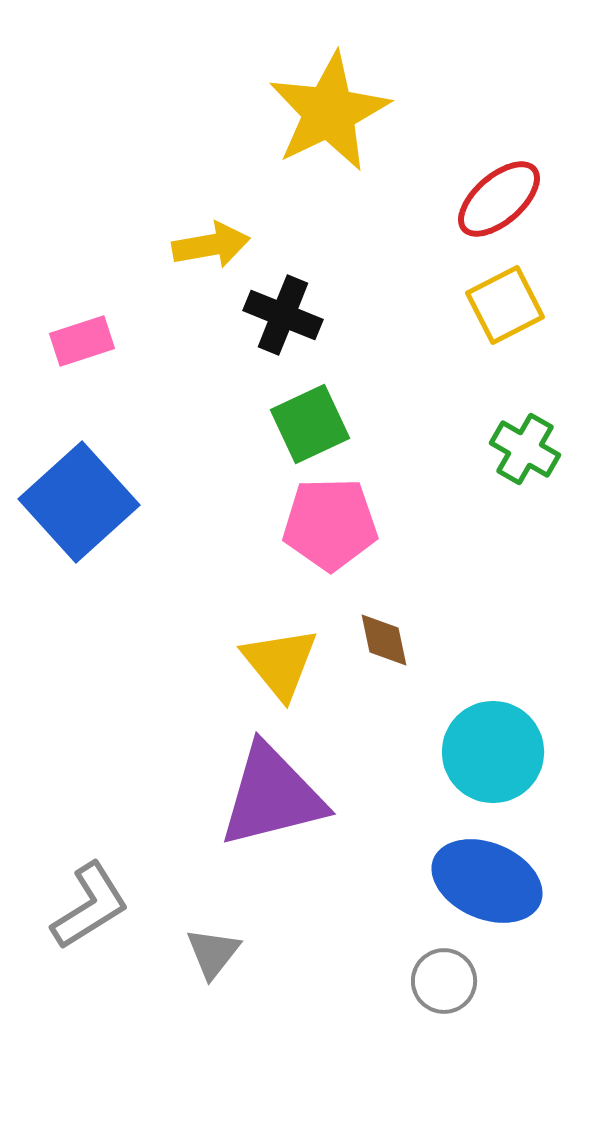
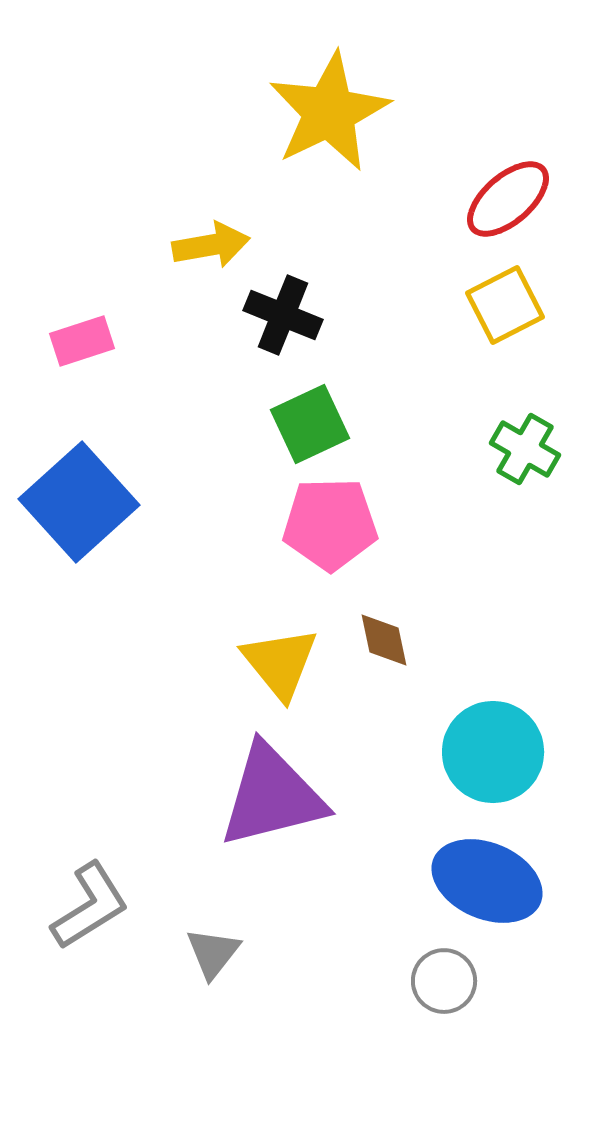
red ellipse: moved 9 px right
